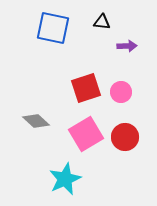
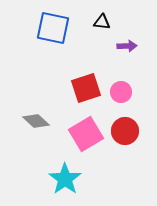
red circle: moved 6 px up
cyan star: rotated 12 degrees counterclockwise
